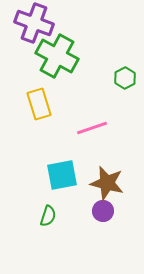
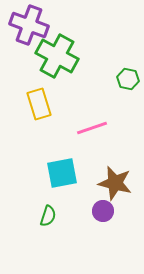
purple cross: moved 5 px left, 2 px down
green hexagon: moved 3 px right, 1 px down; rotated 20 degrees counterclockwise
cyan square: moved 2 px up
brown star: moved 8 px right
